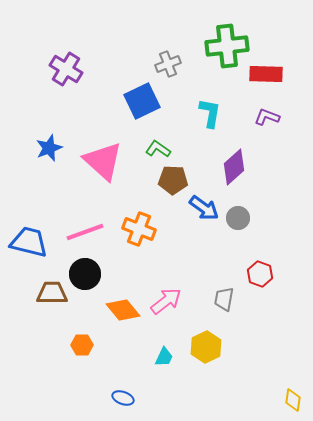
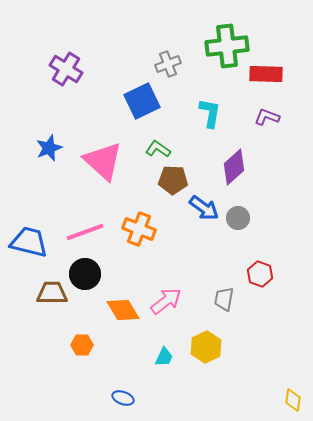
orange diamond: rotated 8 degrees clockwise
